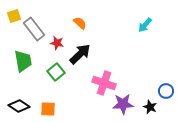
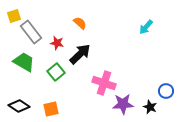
cyan arrow: moved 1 px right, 2 px down
gray rectangle: moved 3 px left, 3 px down
green trapezoid: moved 1 px right, 1 px down; rotated 50 degrees counterclockwise
orange square: moved 3 px right; rotated 14 degrees counterclockwise
